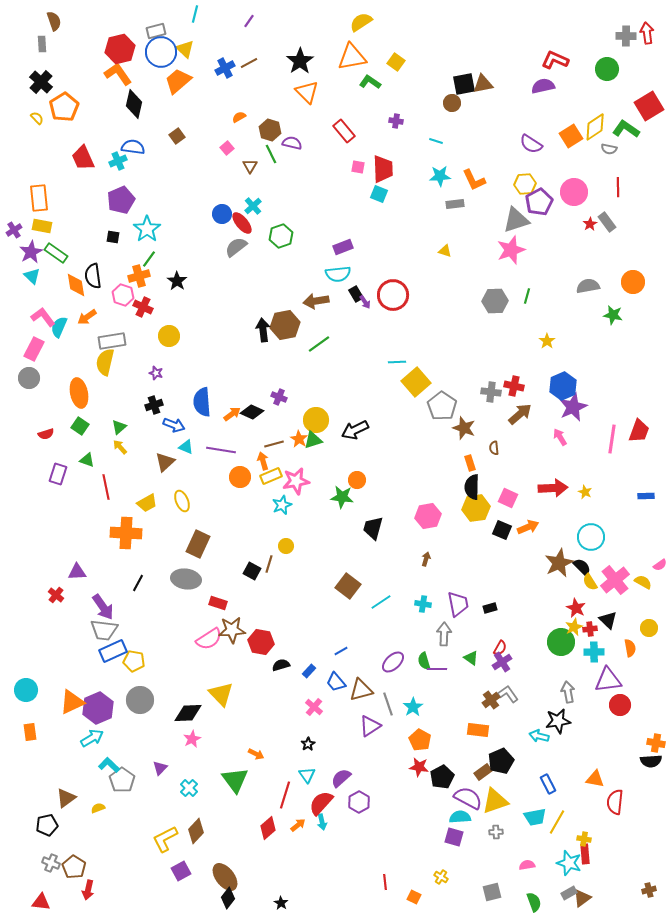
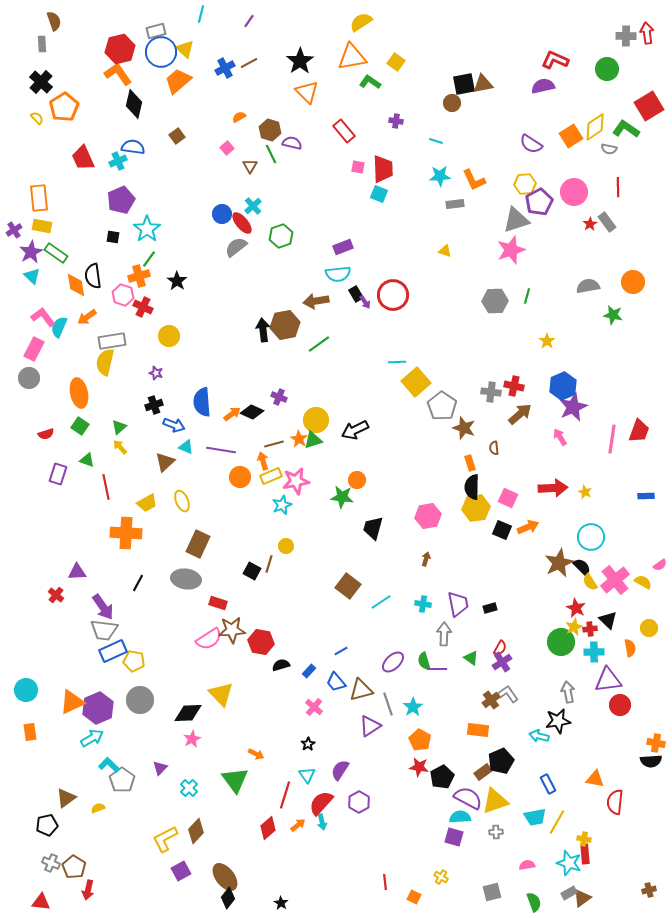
cyan line at (195, 14): moved 6 px right
purple semicircle at (341, 778): moved 1 px left, 8 px up; rotated 15 degrees counterclockwise
